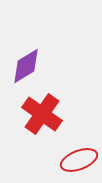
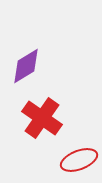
red cross: moved 4 px down
